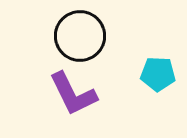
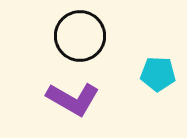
purple L-shape: moved 5 px down; rotated 34 degrees counterclockwise
